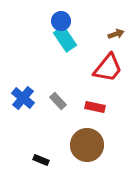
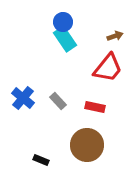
blue circle: moved 2 px right, 1 px down
brown arrow: moved 1 px left, 2 px down
